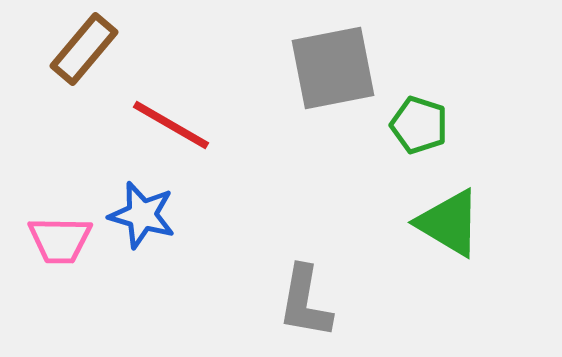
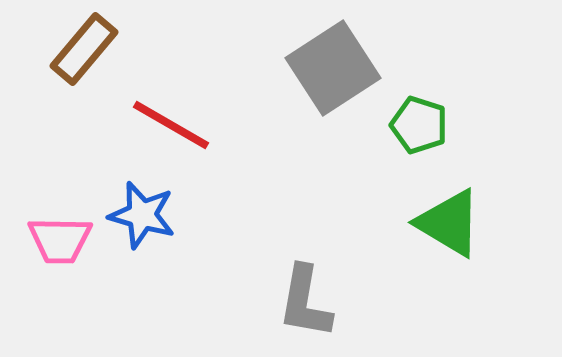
gray square: rotated 22 degrees counterclockwise
